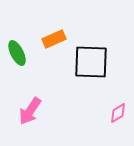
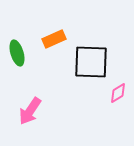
green ellipse: rotated 10 degrees clockwise
pink diamond: moved 20 px up
